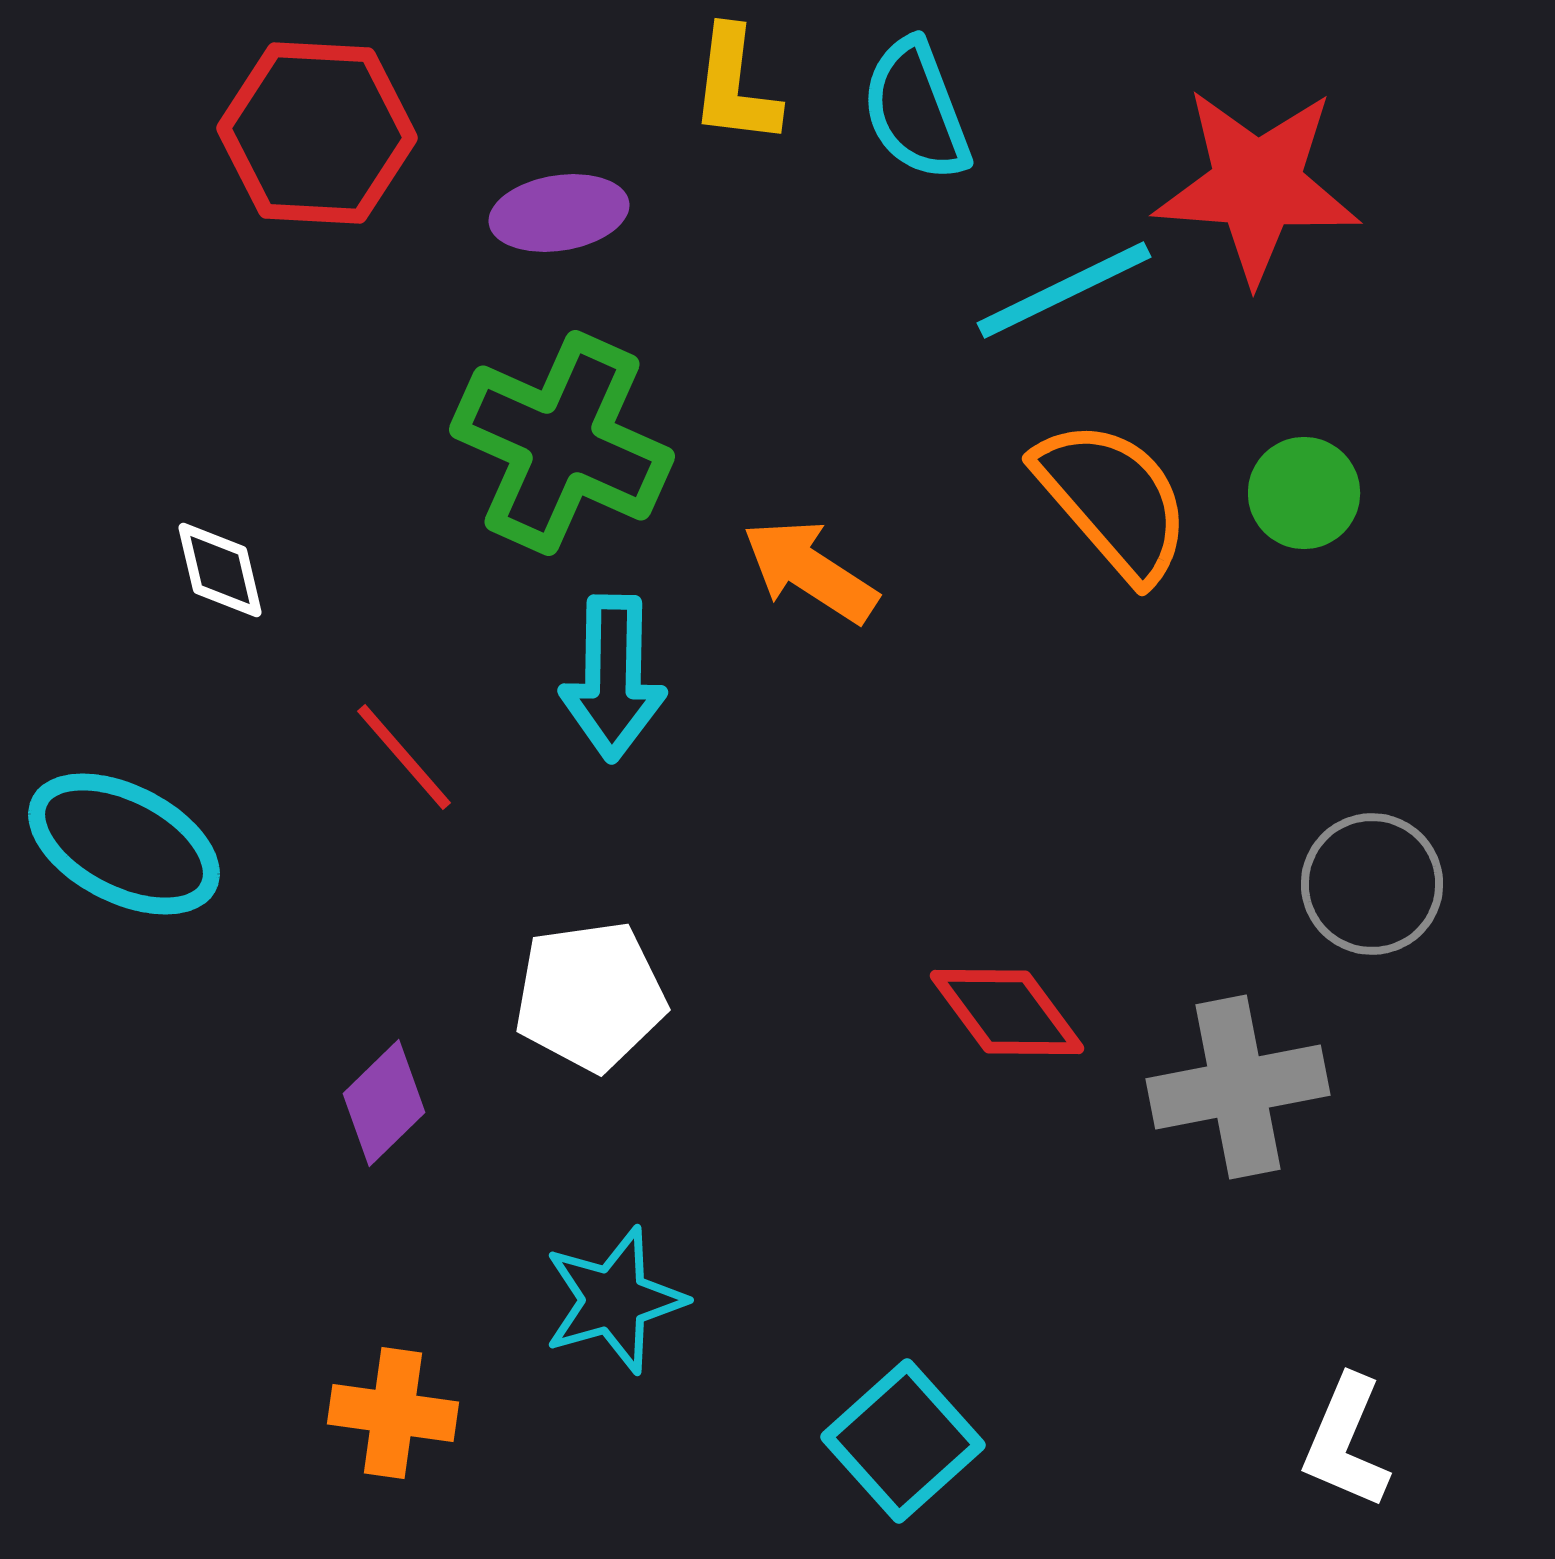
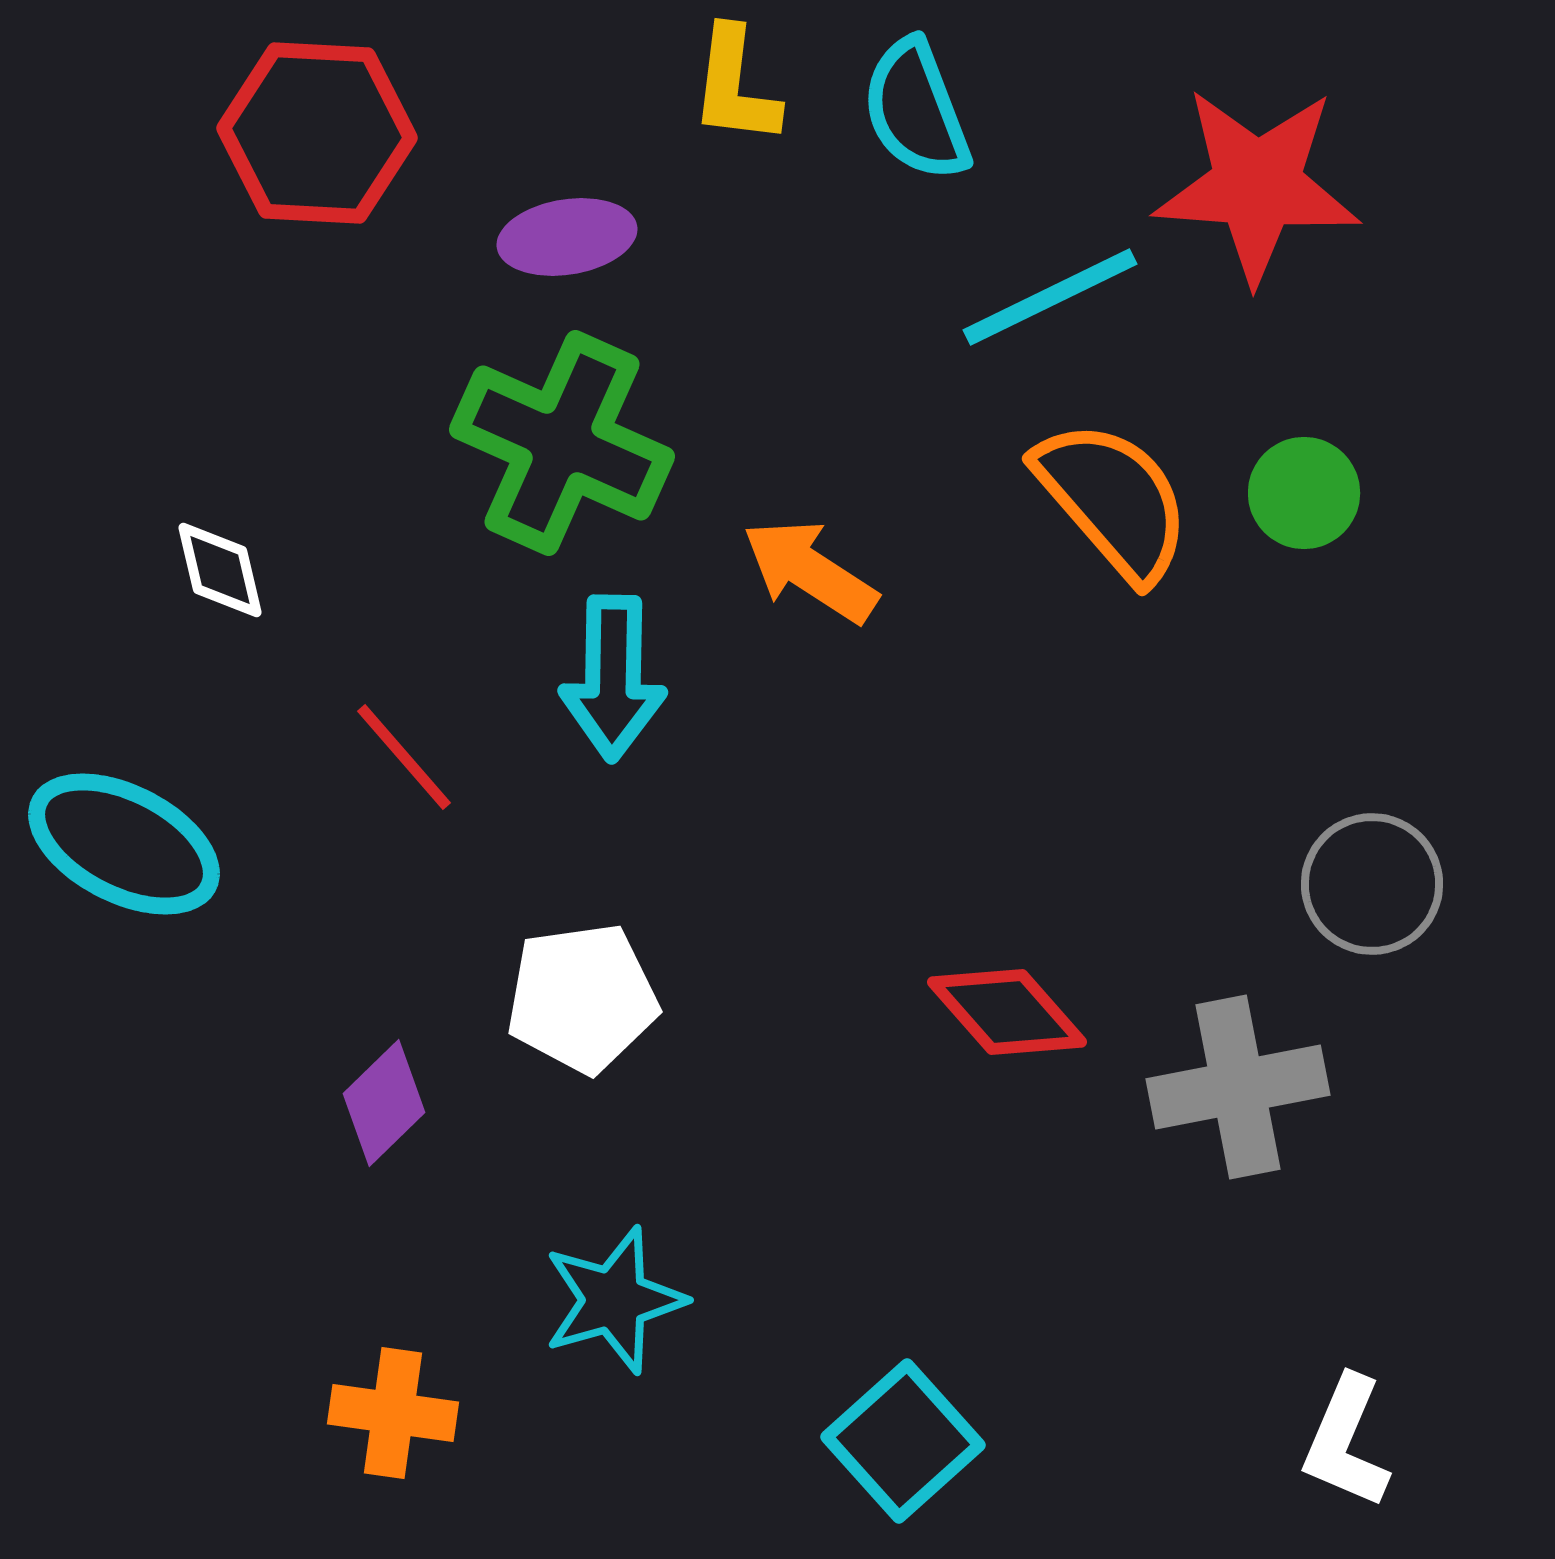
purple ellipse: moved 8 px right, 24 px down
cyan line: moved 14 px left, 7 px down
white pentagon: moved 8 px left, 2 px down
red diamond: rotated 5 degrees counterclockwise
